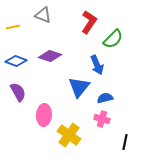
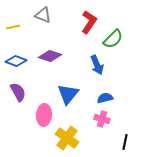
blue triangle: moved 11 px left, 7 px down
yellow cross: moved 2 px left, 3 px down
